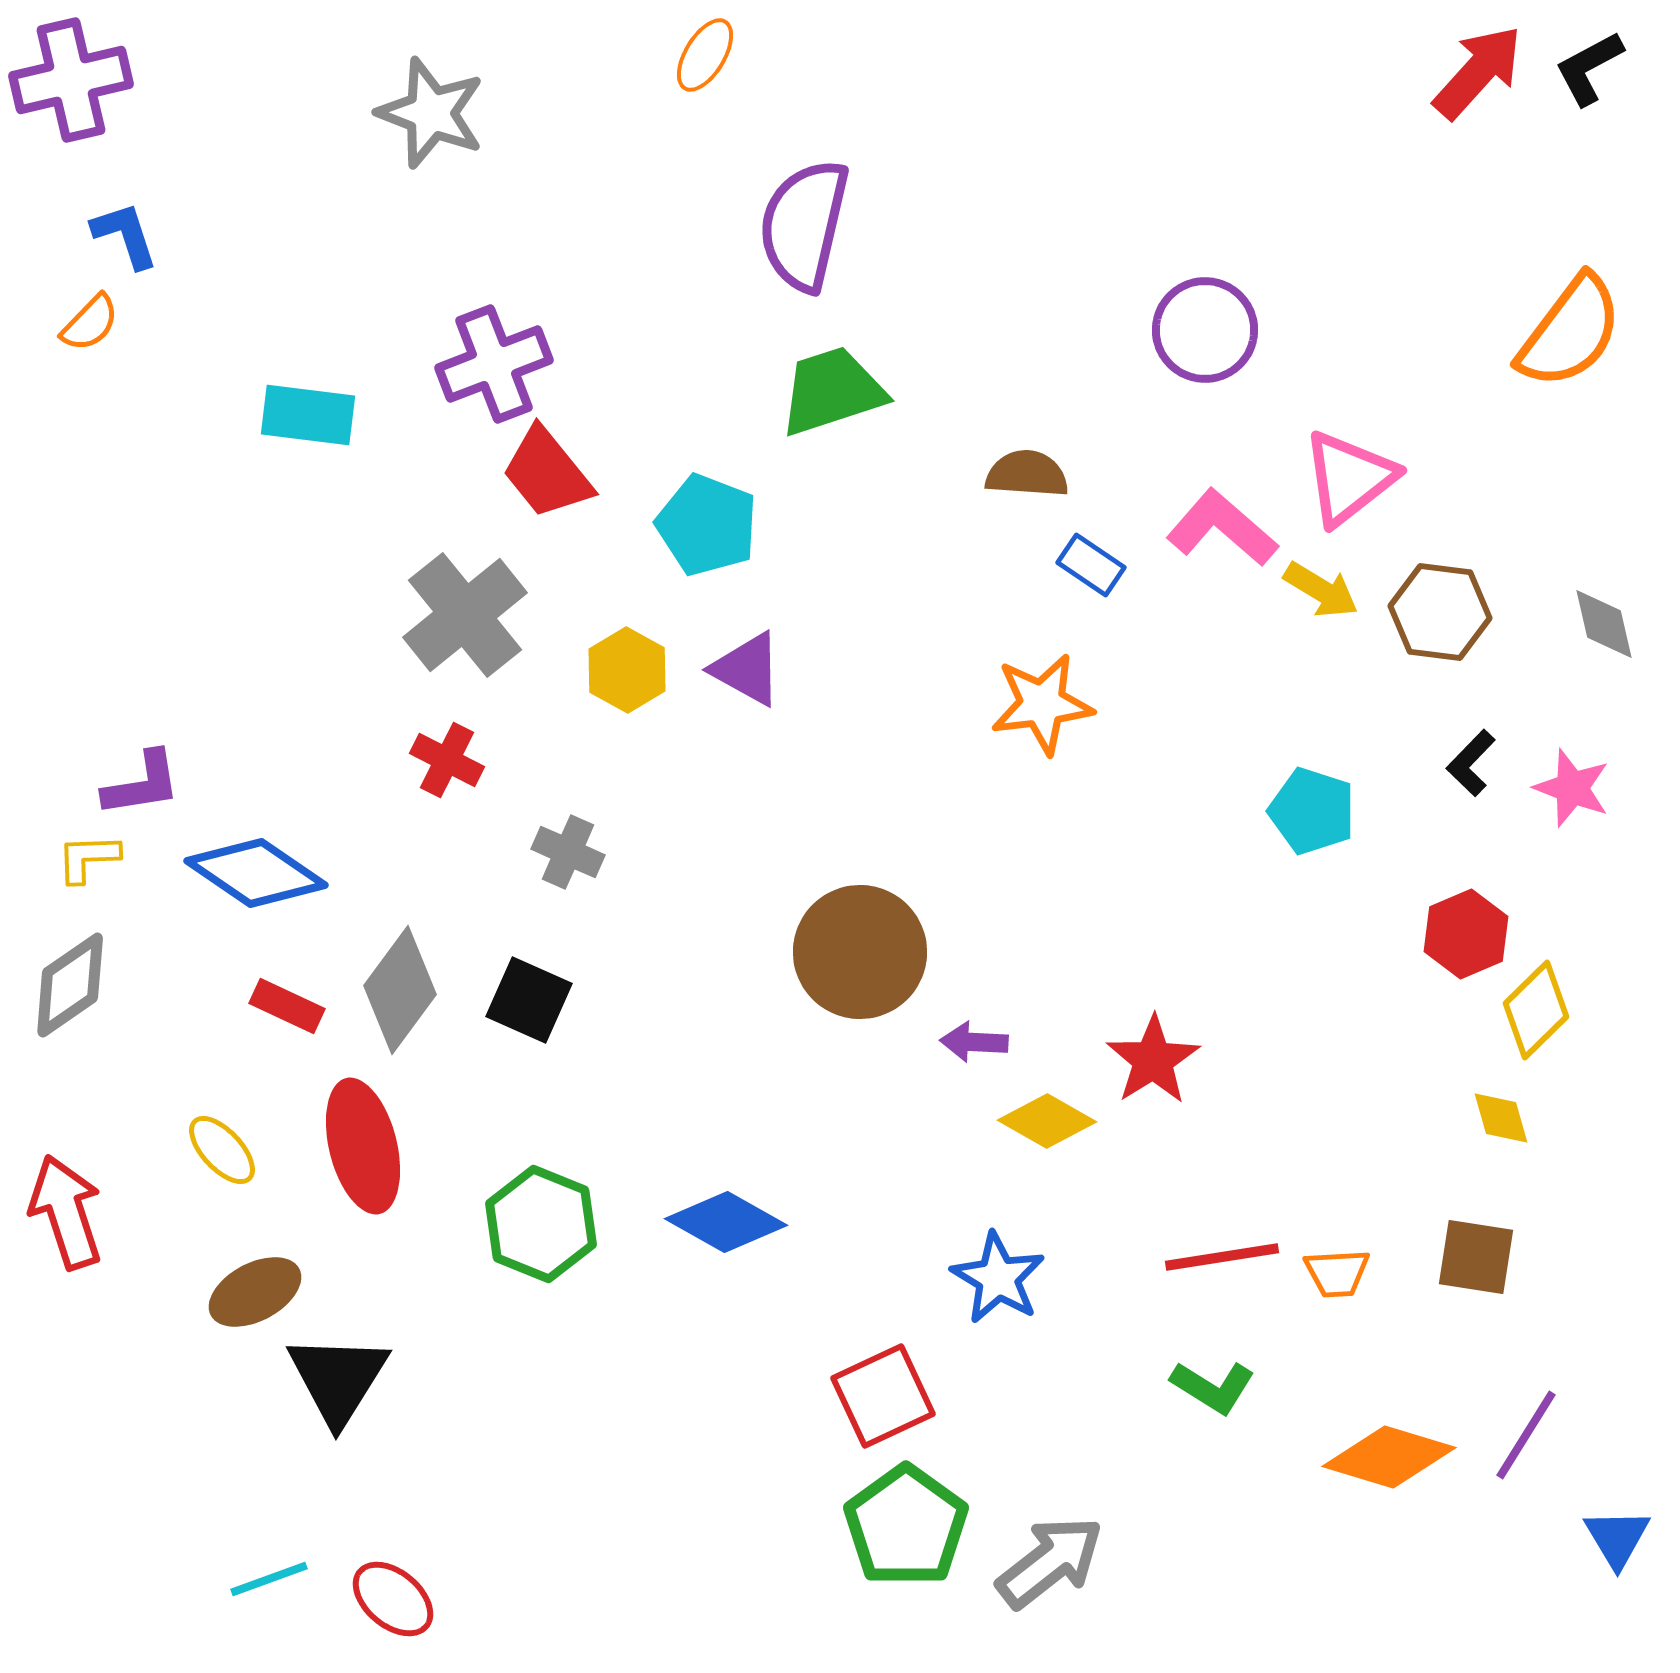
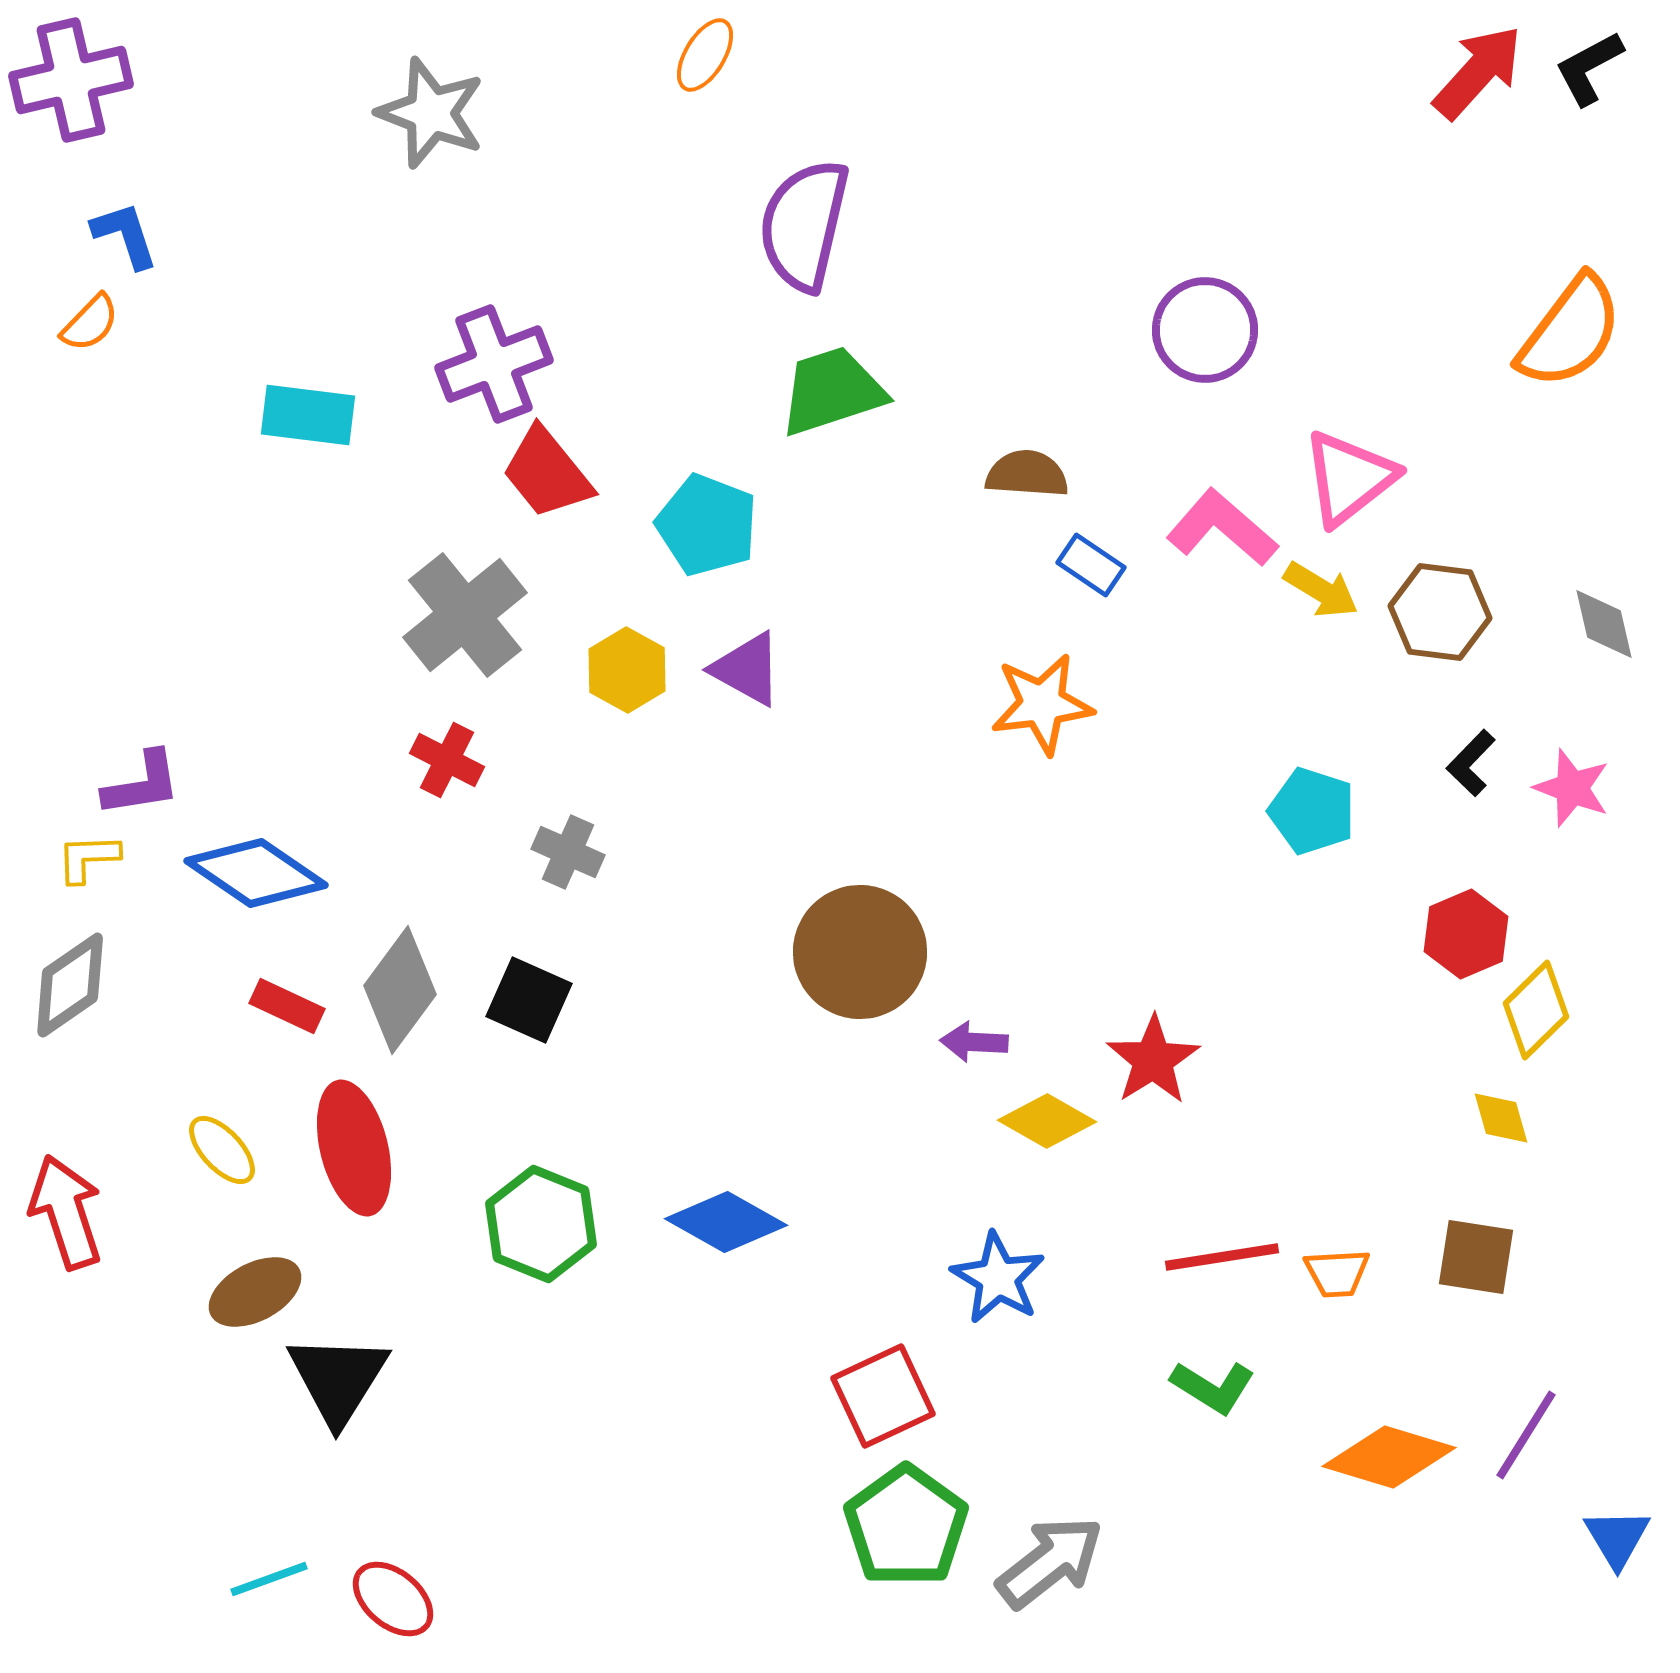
red ellipse at (363, 1146): moved 9 px left, 2 px down
